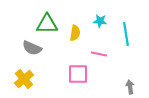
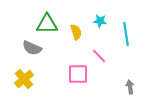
yellow semicircle: moved 1 px right, 1 px up; rotated 28 degrees counterclockwise
pink line: moved 2 px down; rotated 35 degrees clockwise
